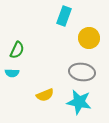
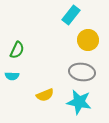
cyan rectangle: moved 7 px right, 1 px up; rotated 18 degrees clockwise
yellow circle: moved 1 px left, 2 px down
cyan semicircle: moved 3 px down
